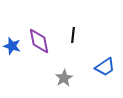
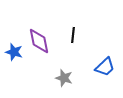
blue star: moved 2 px right, 6 px down
blue trapezoid: rotated 10 degrees counterclockwise
gray star: rotated 24 degrees counterclockwise
